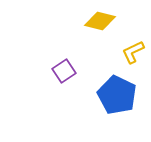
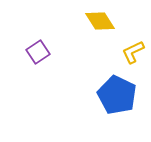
yellow diamond: rotated 44 degrees clockwise
purple square: moved 26 px left, 19 px up
